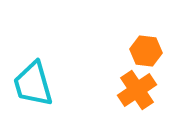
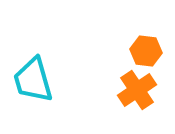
cyan trapezoid: moved 4 px up
